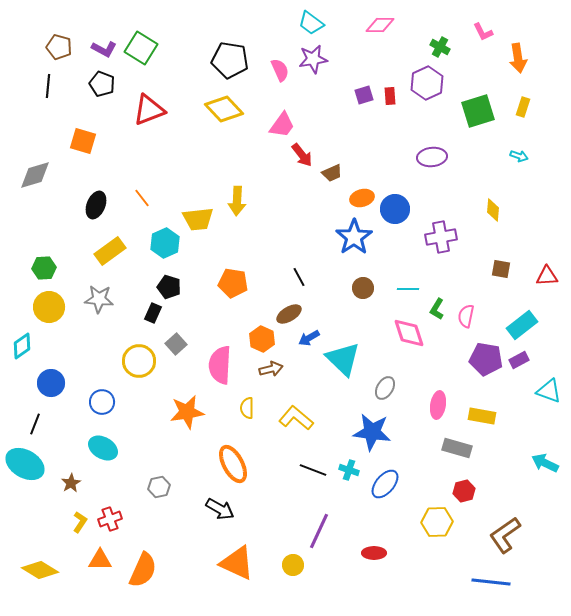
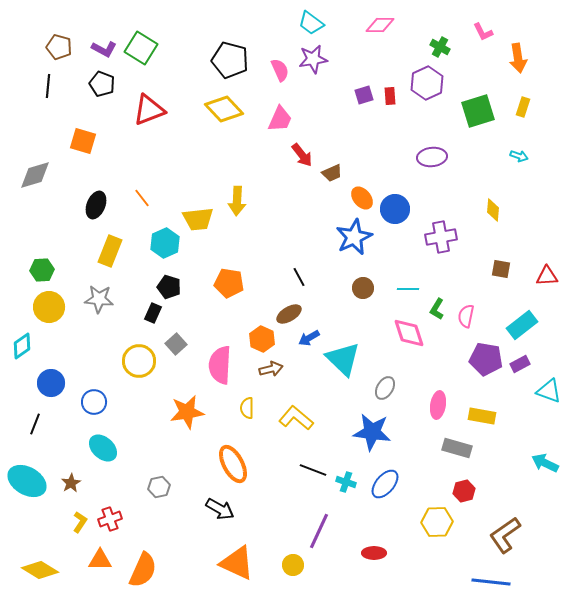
black pentagon at (230, 60): rotated 6 degrees clockwise
pink trapezoid at (282, 125): moved 2 px left, 6 px up; rotated 12 degrees counterclockwise
orange ellipse at (362, 198): rotated 65 degrees clockwise
blue star at (354, 237): rotated 9 degrees clockwise
yellow rectangle at (110, 251): rotated 32 degrees counterclockwise
green hexagon at (44, 268): moved 2 px left, 2 px down
orange pentagon at (233, 283): moved 4 px left
purple rectangle at (519, 360): moved 1 px right, 4 px down
blue circle at (102, 402): moved 8 px left
cyan ellipse at (103, 448): rotated 12 degrees clockwise
cyan ellipse at (25, 464): moved 2 px right, 17 px down
cyan cross at (349, 470): moved 3 px left, 12 px down
